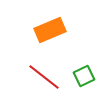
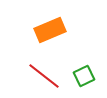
red line: moved 1 px up
